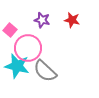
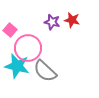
purple star: moved 10 px right, 2 px down
